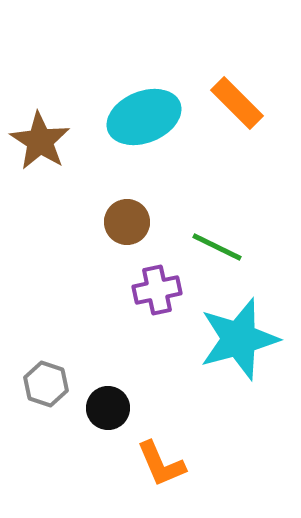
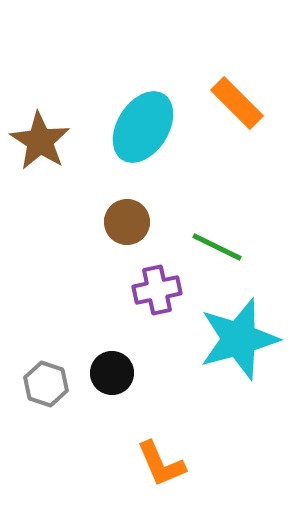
cyan ellipse: moved 1 px left, 10 px down; rotated 36 degrees counterclockwise
black circle: moved 4 px right, 35 px up
